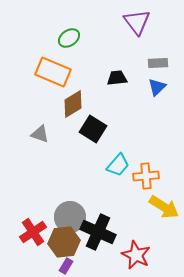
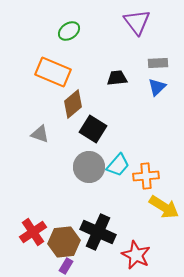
green ellipse: moved 7 px up
brown diamond: rotated 8 degrees counterclockwise
gray circle: moved 19 px right, 50 px up
